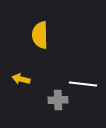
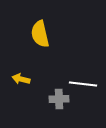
yellow semicircle: moved 1 px up; rotated 12 degrees counterclockwise
gray cross: moved 1 px right, 1 px up
